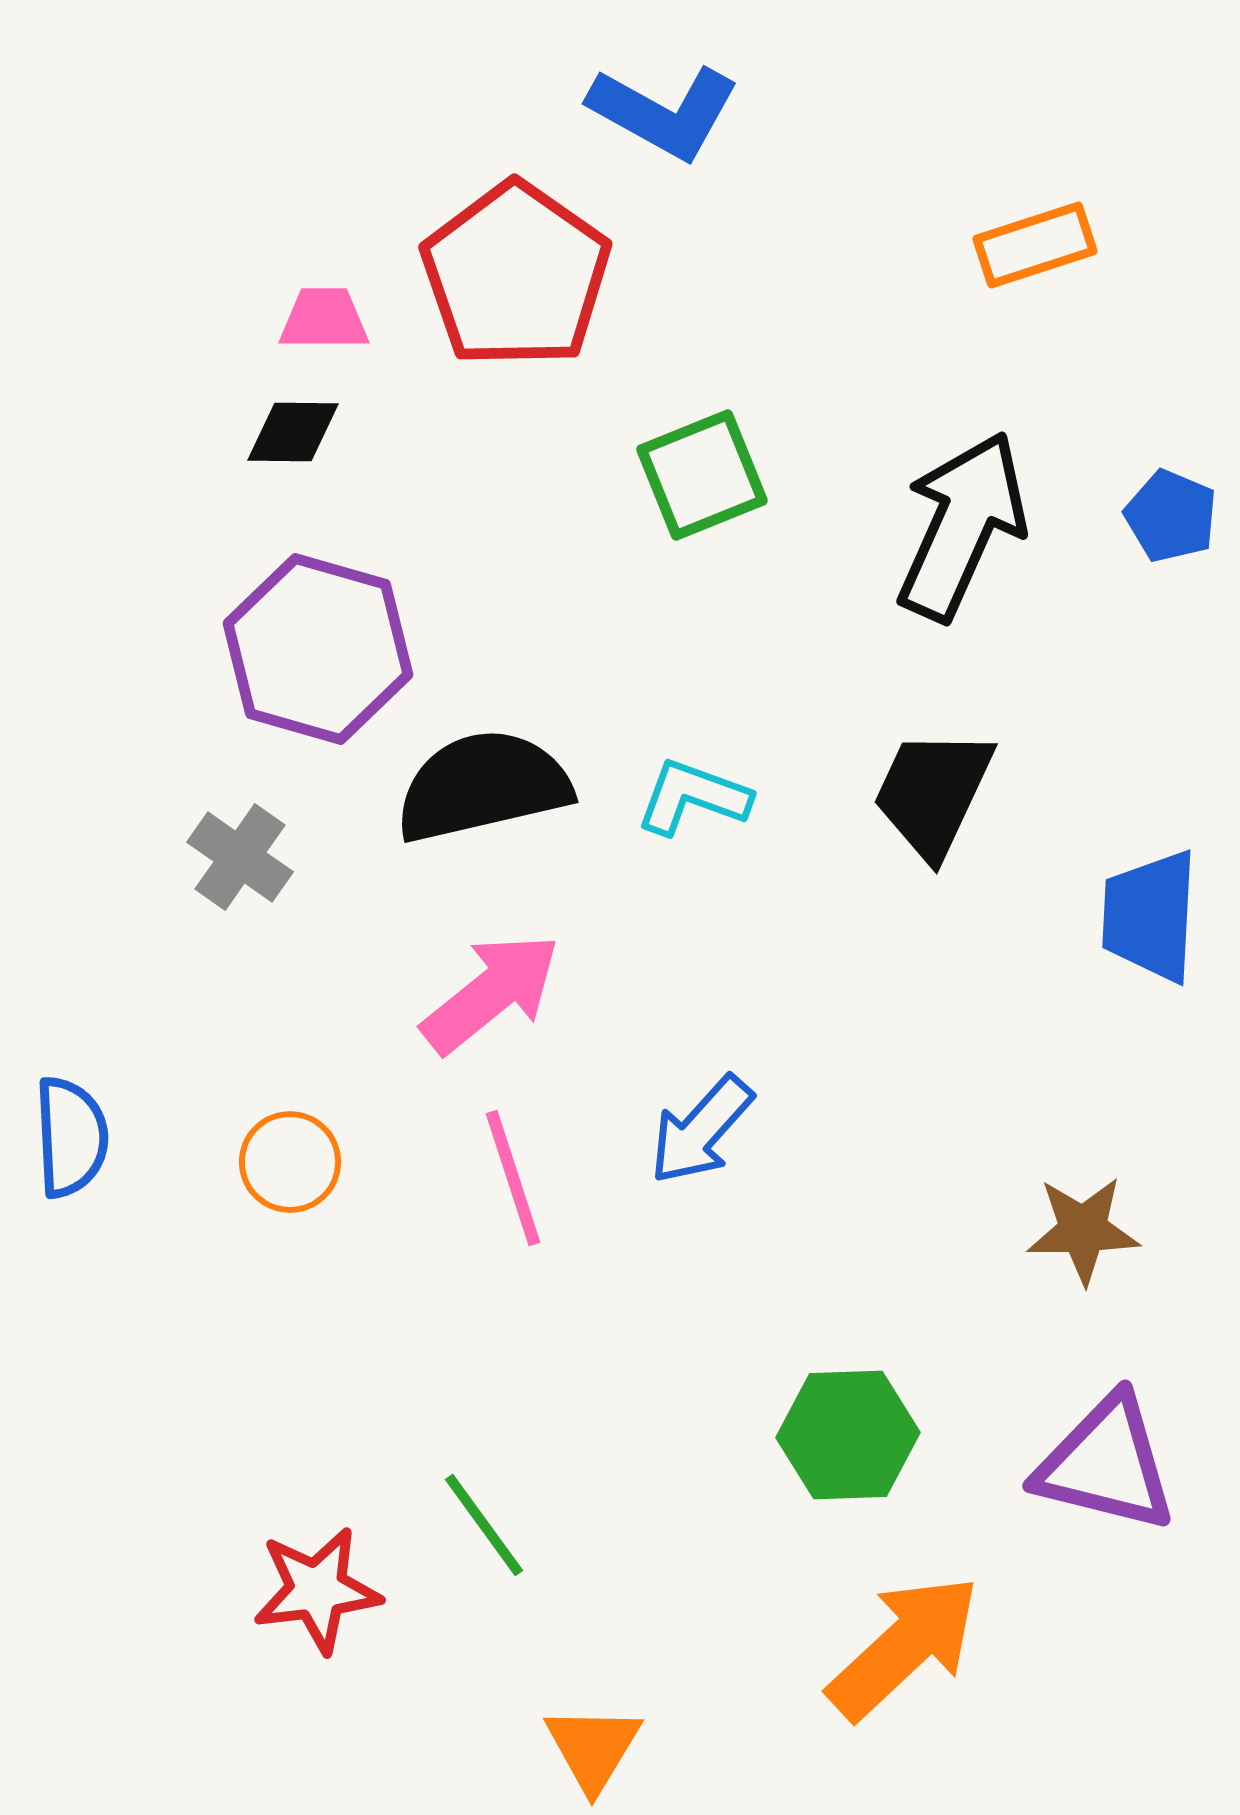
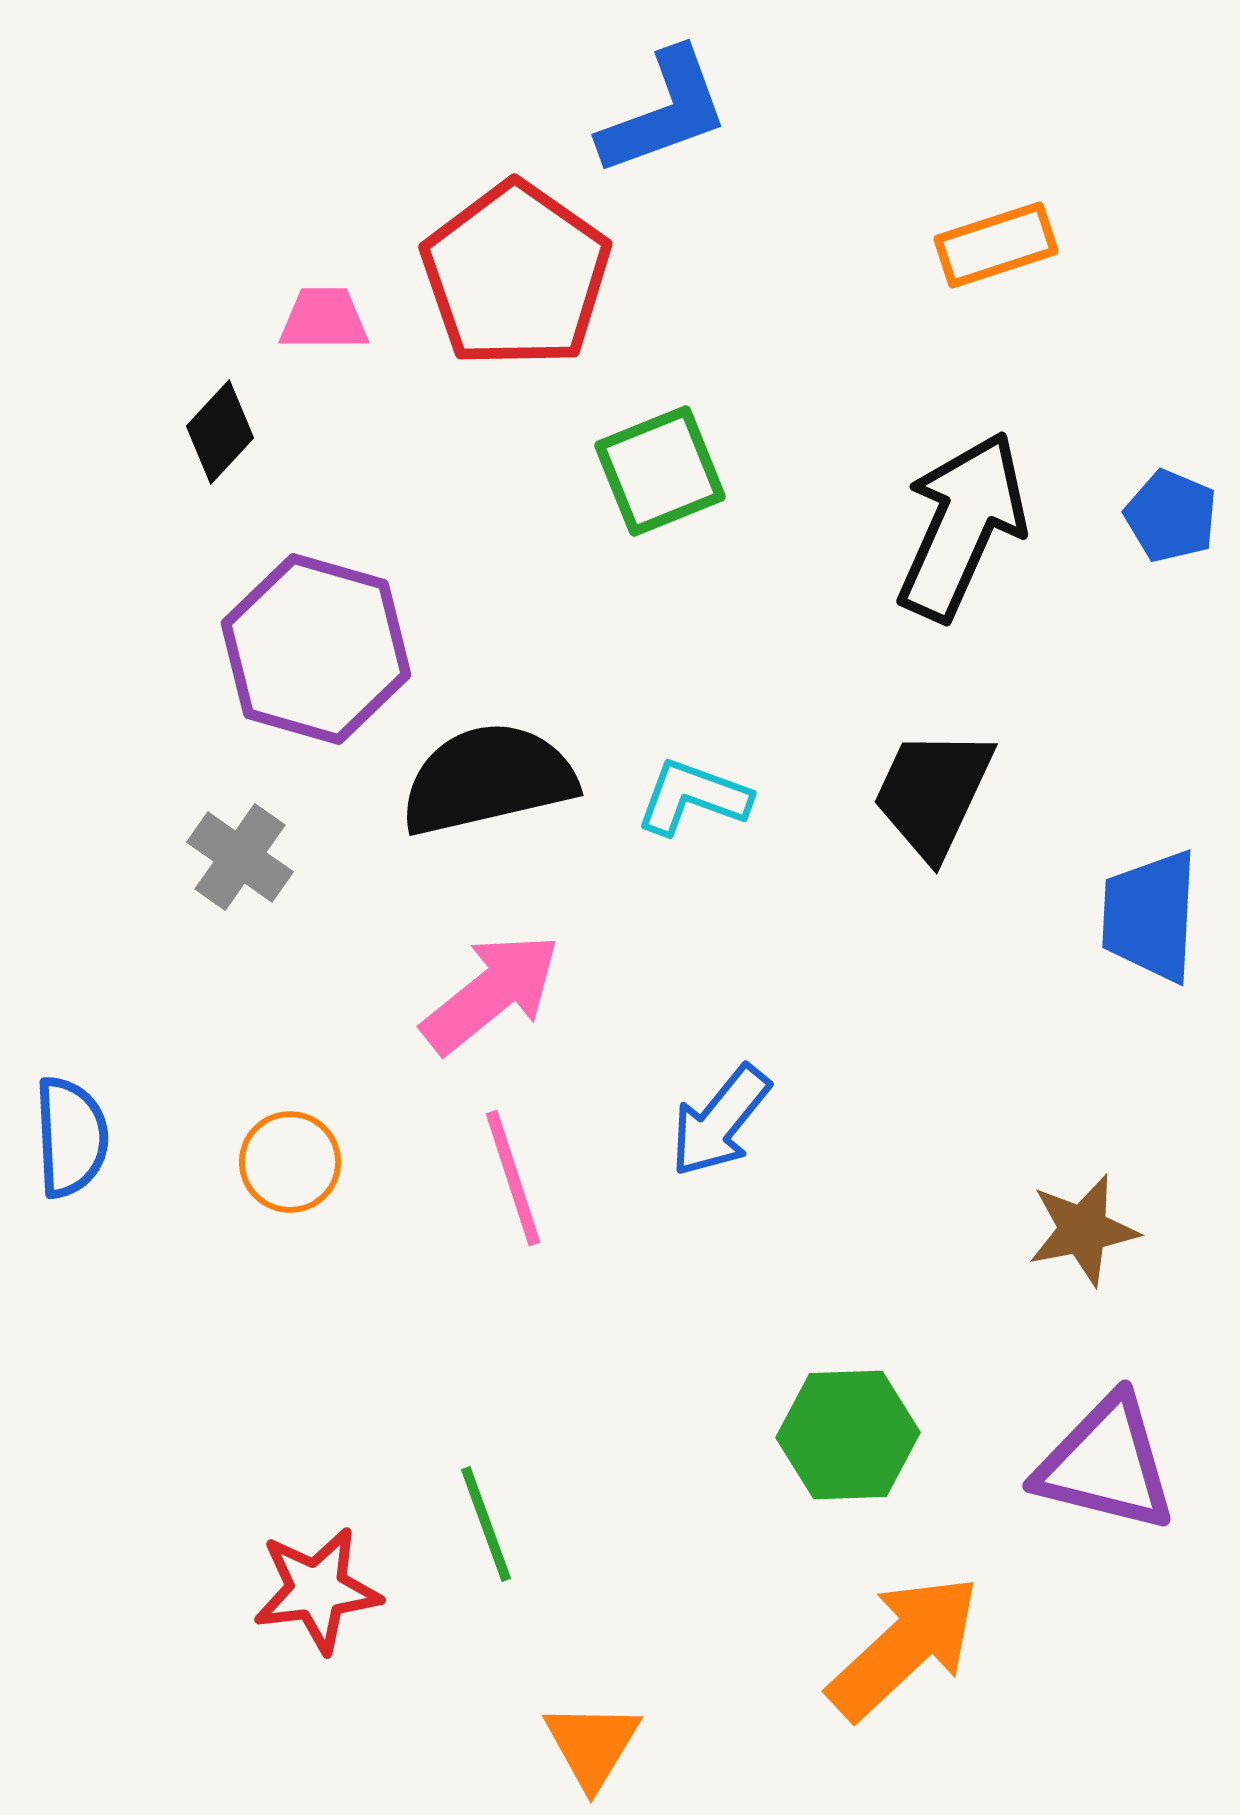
blue L-shape: rotated 49 degrees counterclockwise
orange rectangle: moved 39 px left
black diamond: moved 73 px left; rotated 48 degrees counterclockwise
green square: moved 42 px left, 4 px up
purple hexagon: moved 2 px left
black semicircle: moved 5 px right, 7 px up
blue arrow: moved 19 px right, 9 px up; rotated 3 degrees counterclockwise
brown star: rotated 10 degrees counterclockwise
green line: moved 2 px right, 1 px up; rotated 16 degrees clockwise
orange triangle: moved 1 px left, 3 px up
